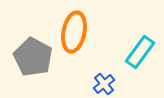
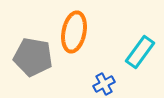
gray pentagon: rotated 18 degrees counterclockwise
blue cross: rotated 10 degrees clockwise
